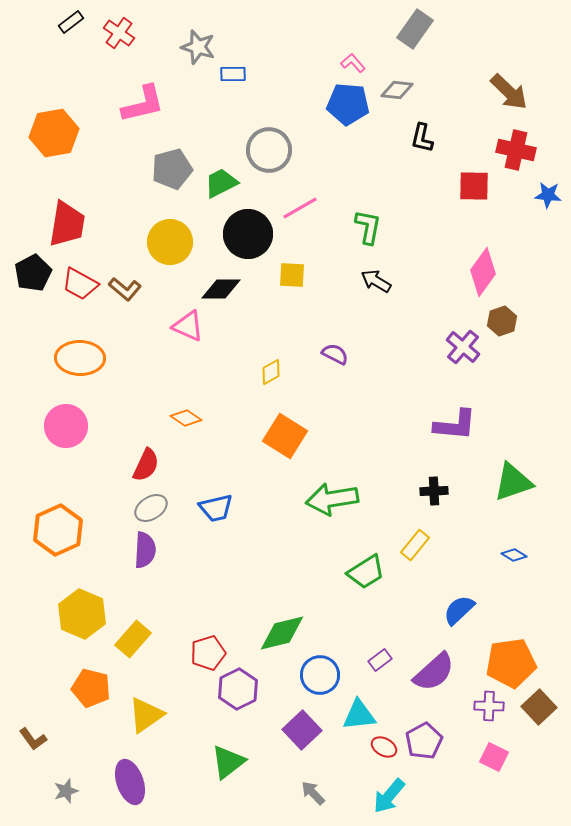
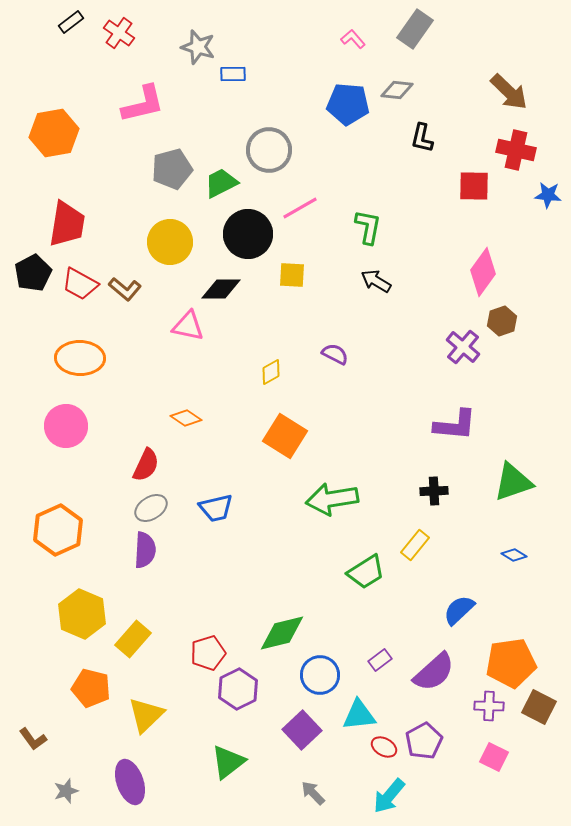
pink L-shape at (353, 63): moved 24 px up
pink triangle at (188, 326): rotated 12 degrees counterclockwise
brown square at (539, 707): rotated 20 degrees counterclockwise
yellow triangle at (146, 715): rotated 9 degrees counterclockwise
